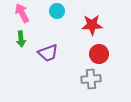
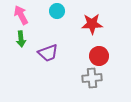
pink arrow: moved 1 px left, 2 px down
red star: moved 1 px up
red circle: moved 2 px down
gray cross: moved 1 px right, 1 px up
